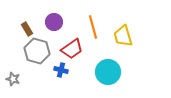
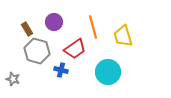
red trapezoid: moved 3 px right
